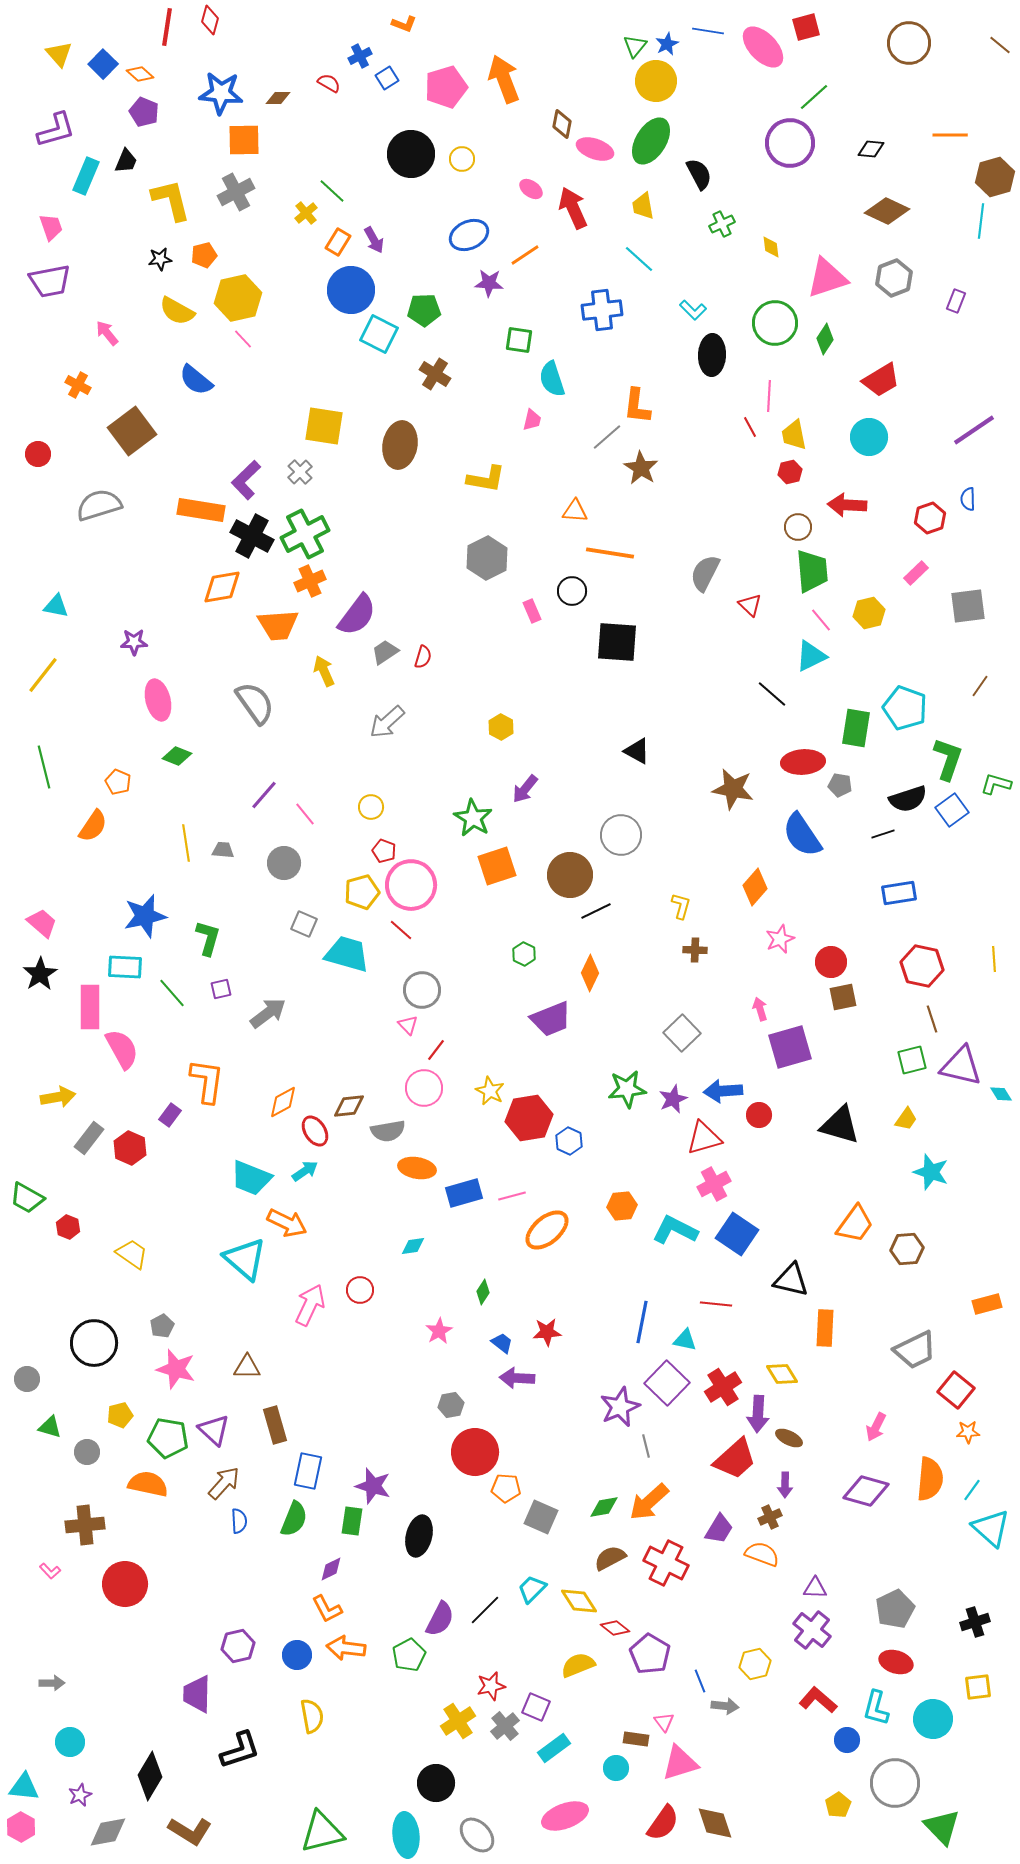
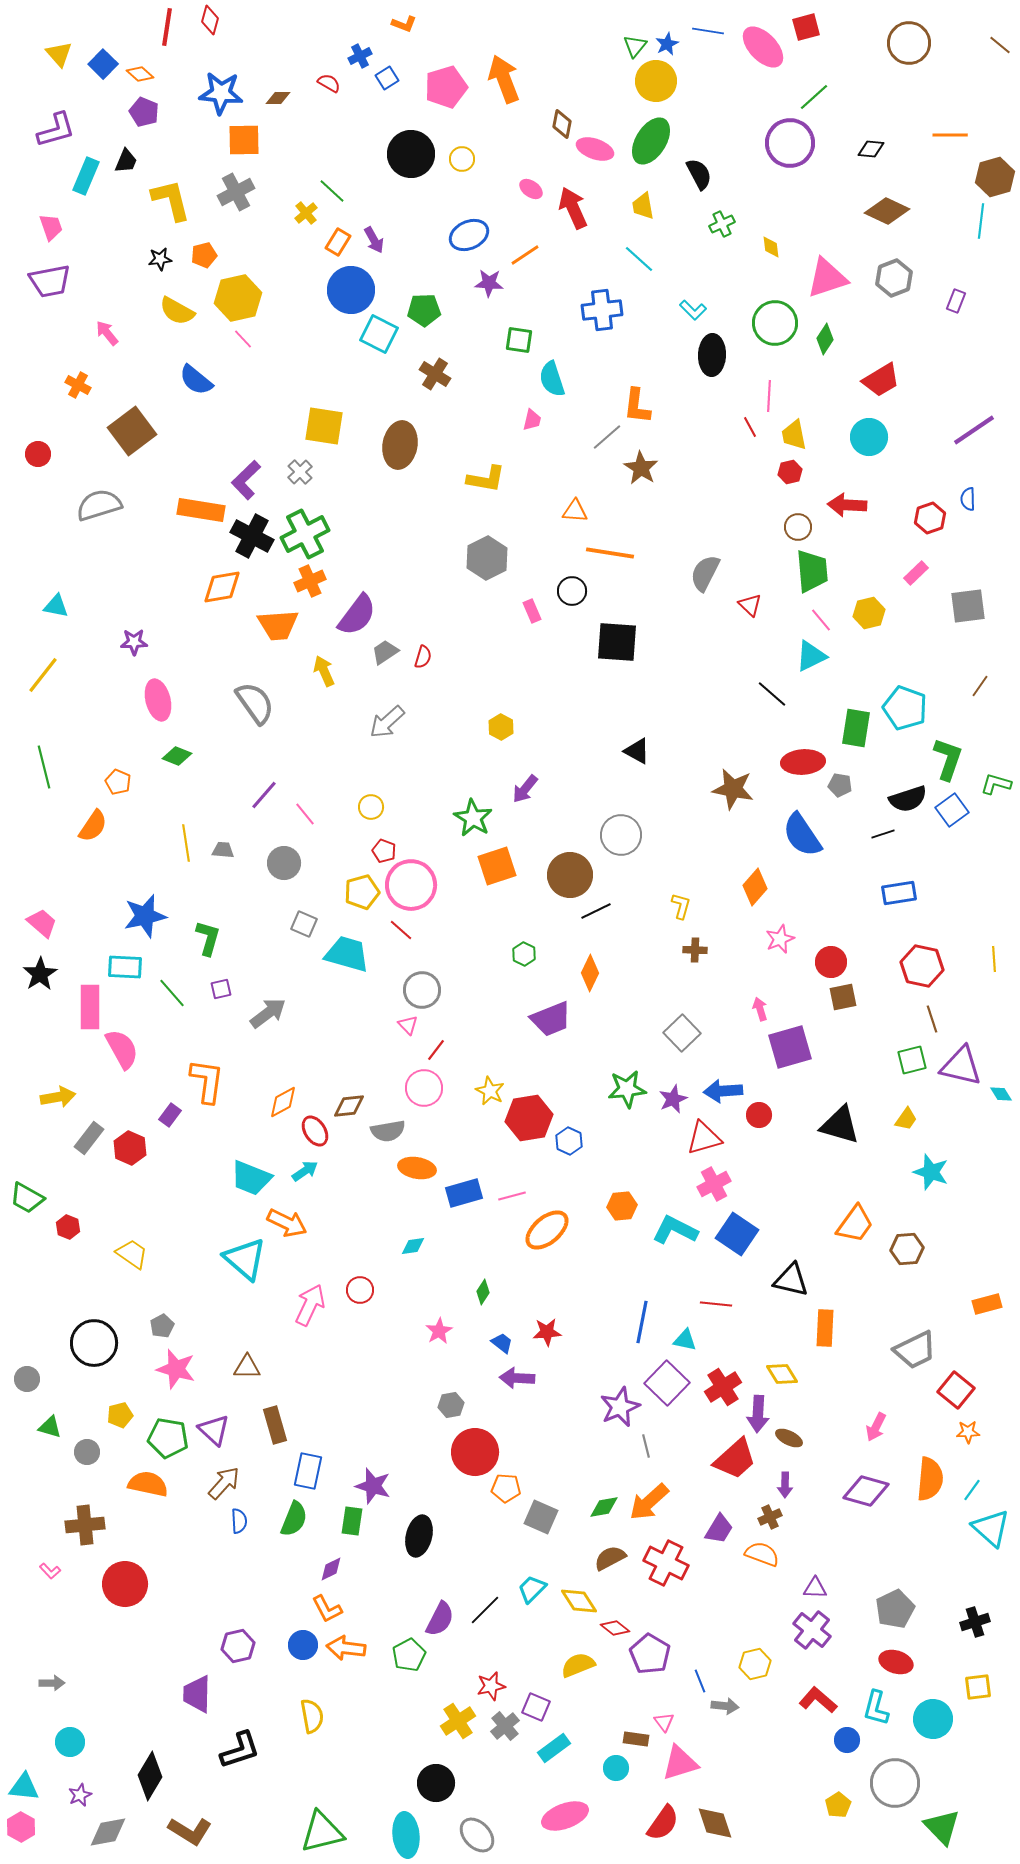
blue circle at (297, 1655): moved 6 px right, 10 px up
